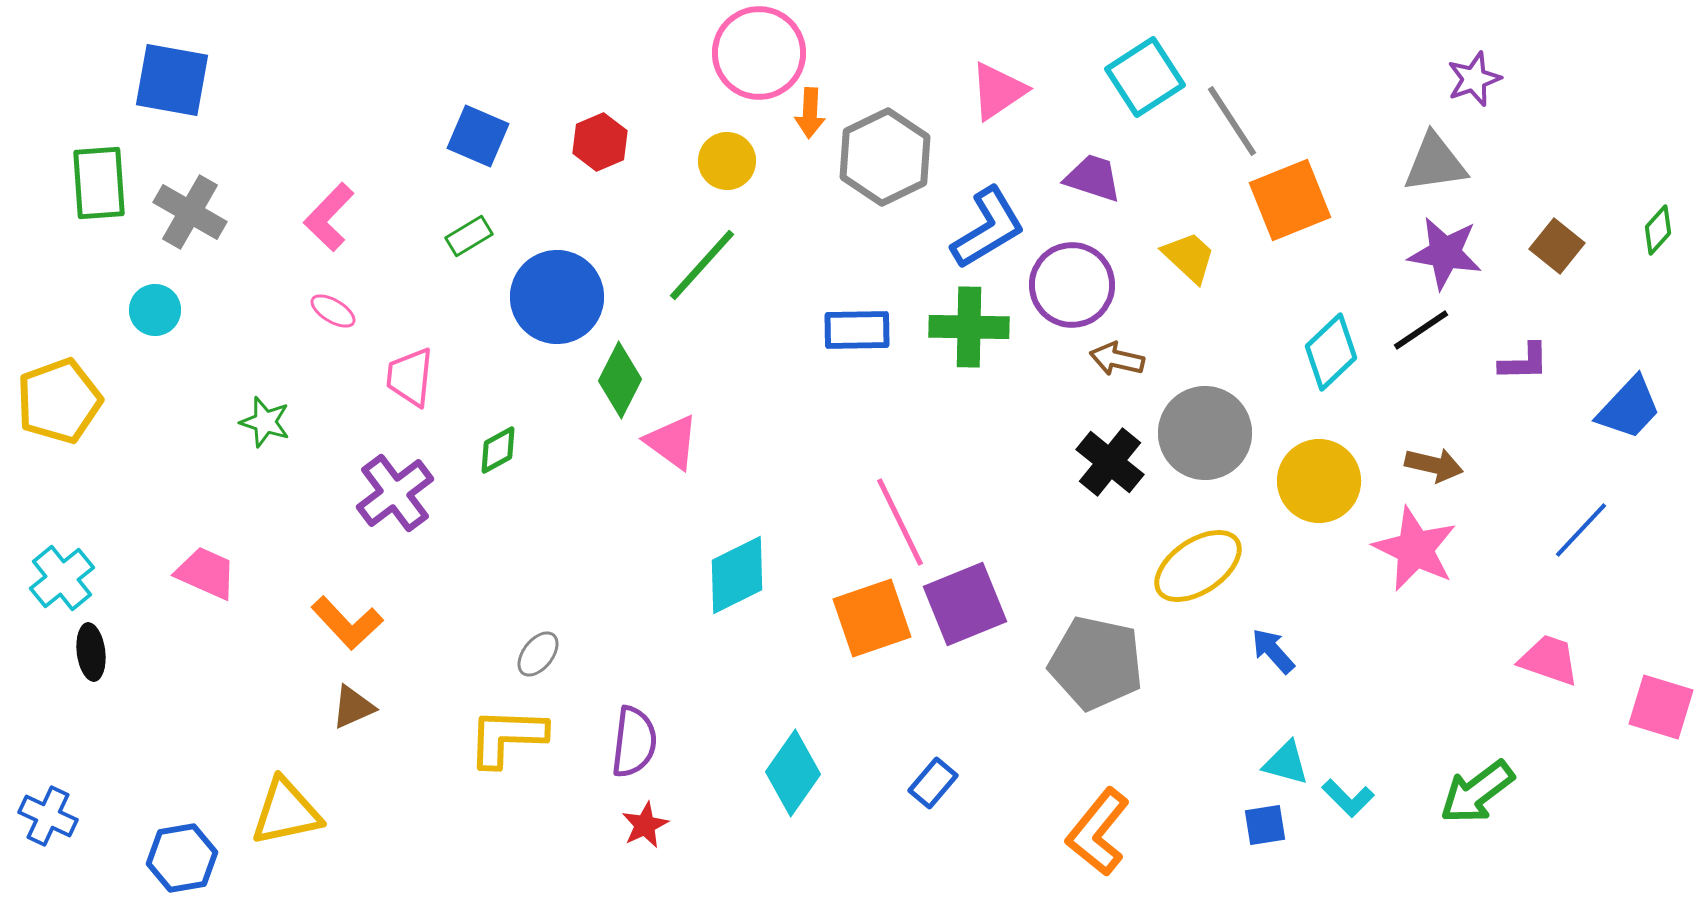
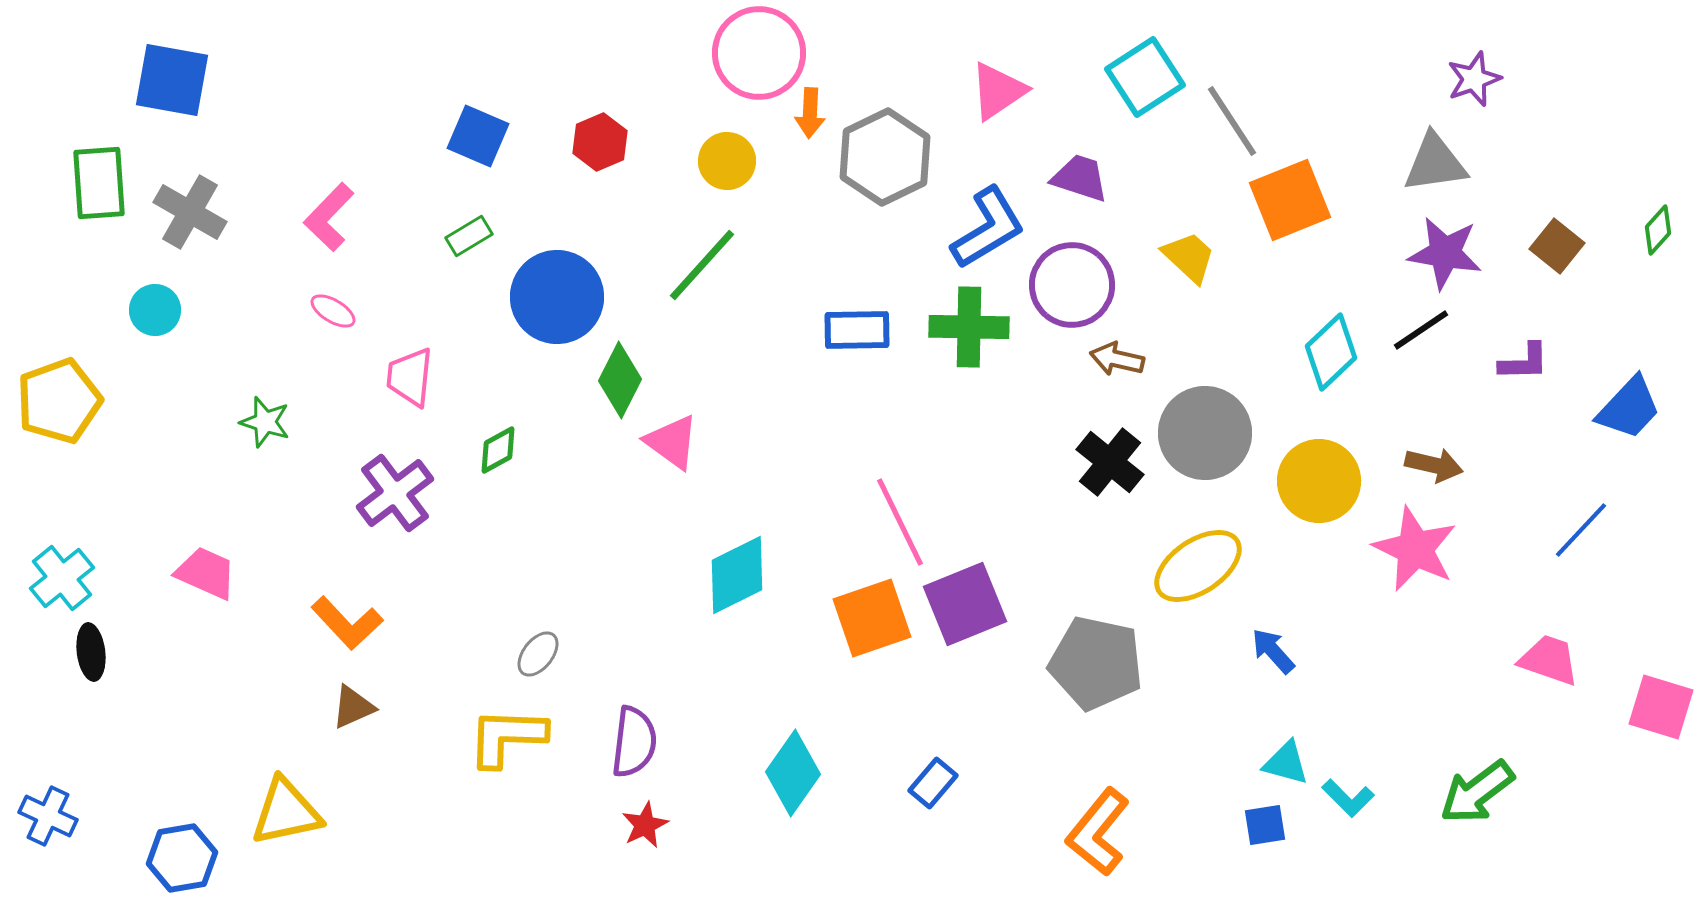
purple trapezoid at (1093, 178): moved 13 px left
